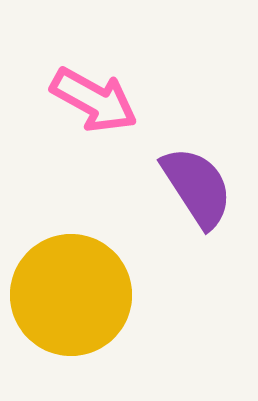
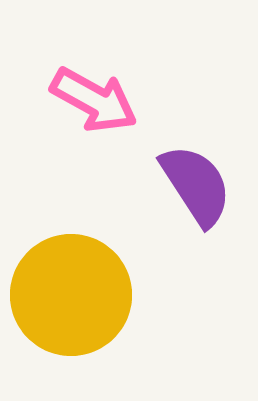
purple semicircle: moved 1 px left, 2 px up
